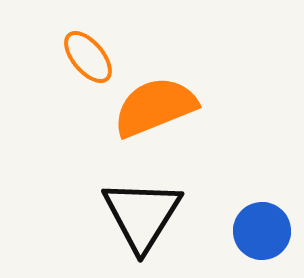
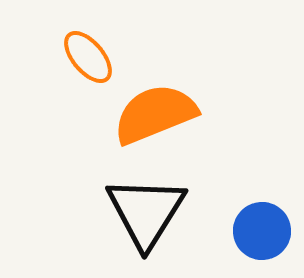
orange semicircle: moved 7 px down
black triangle: moved 4 px right, 3 px up
